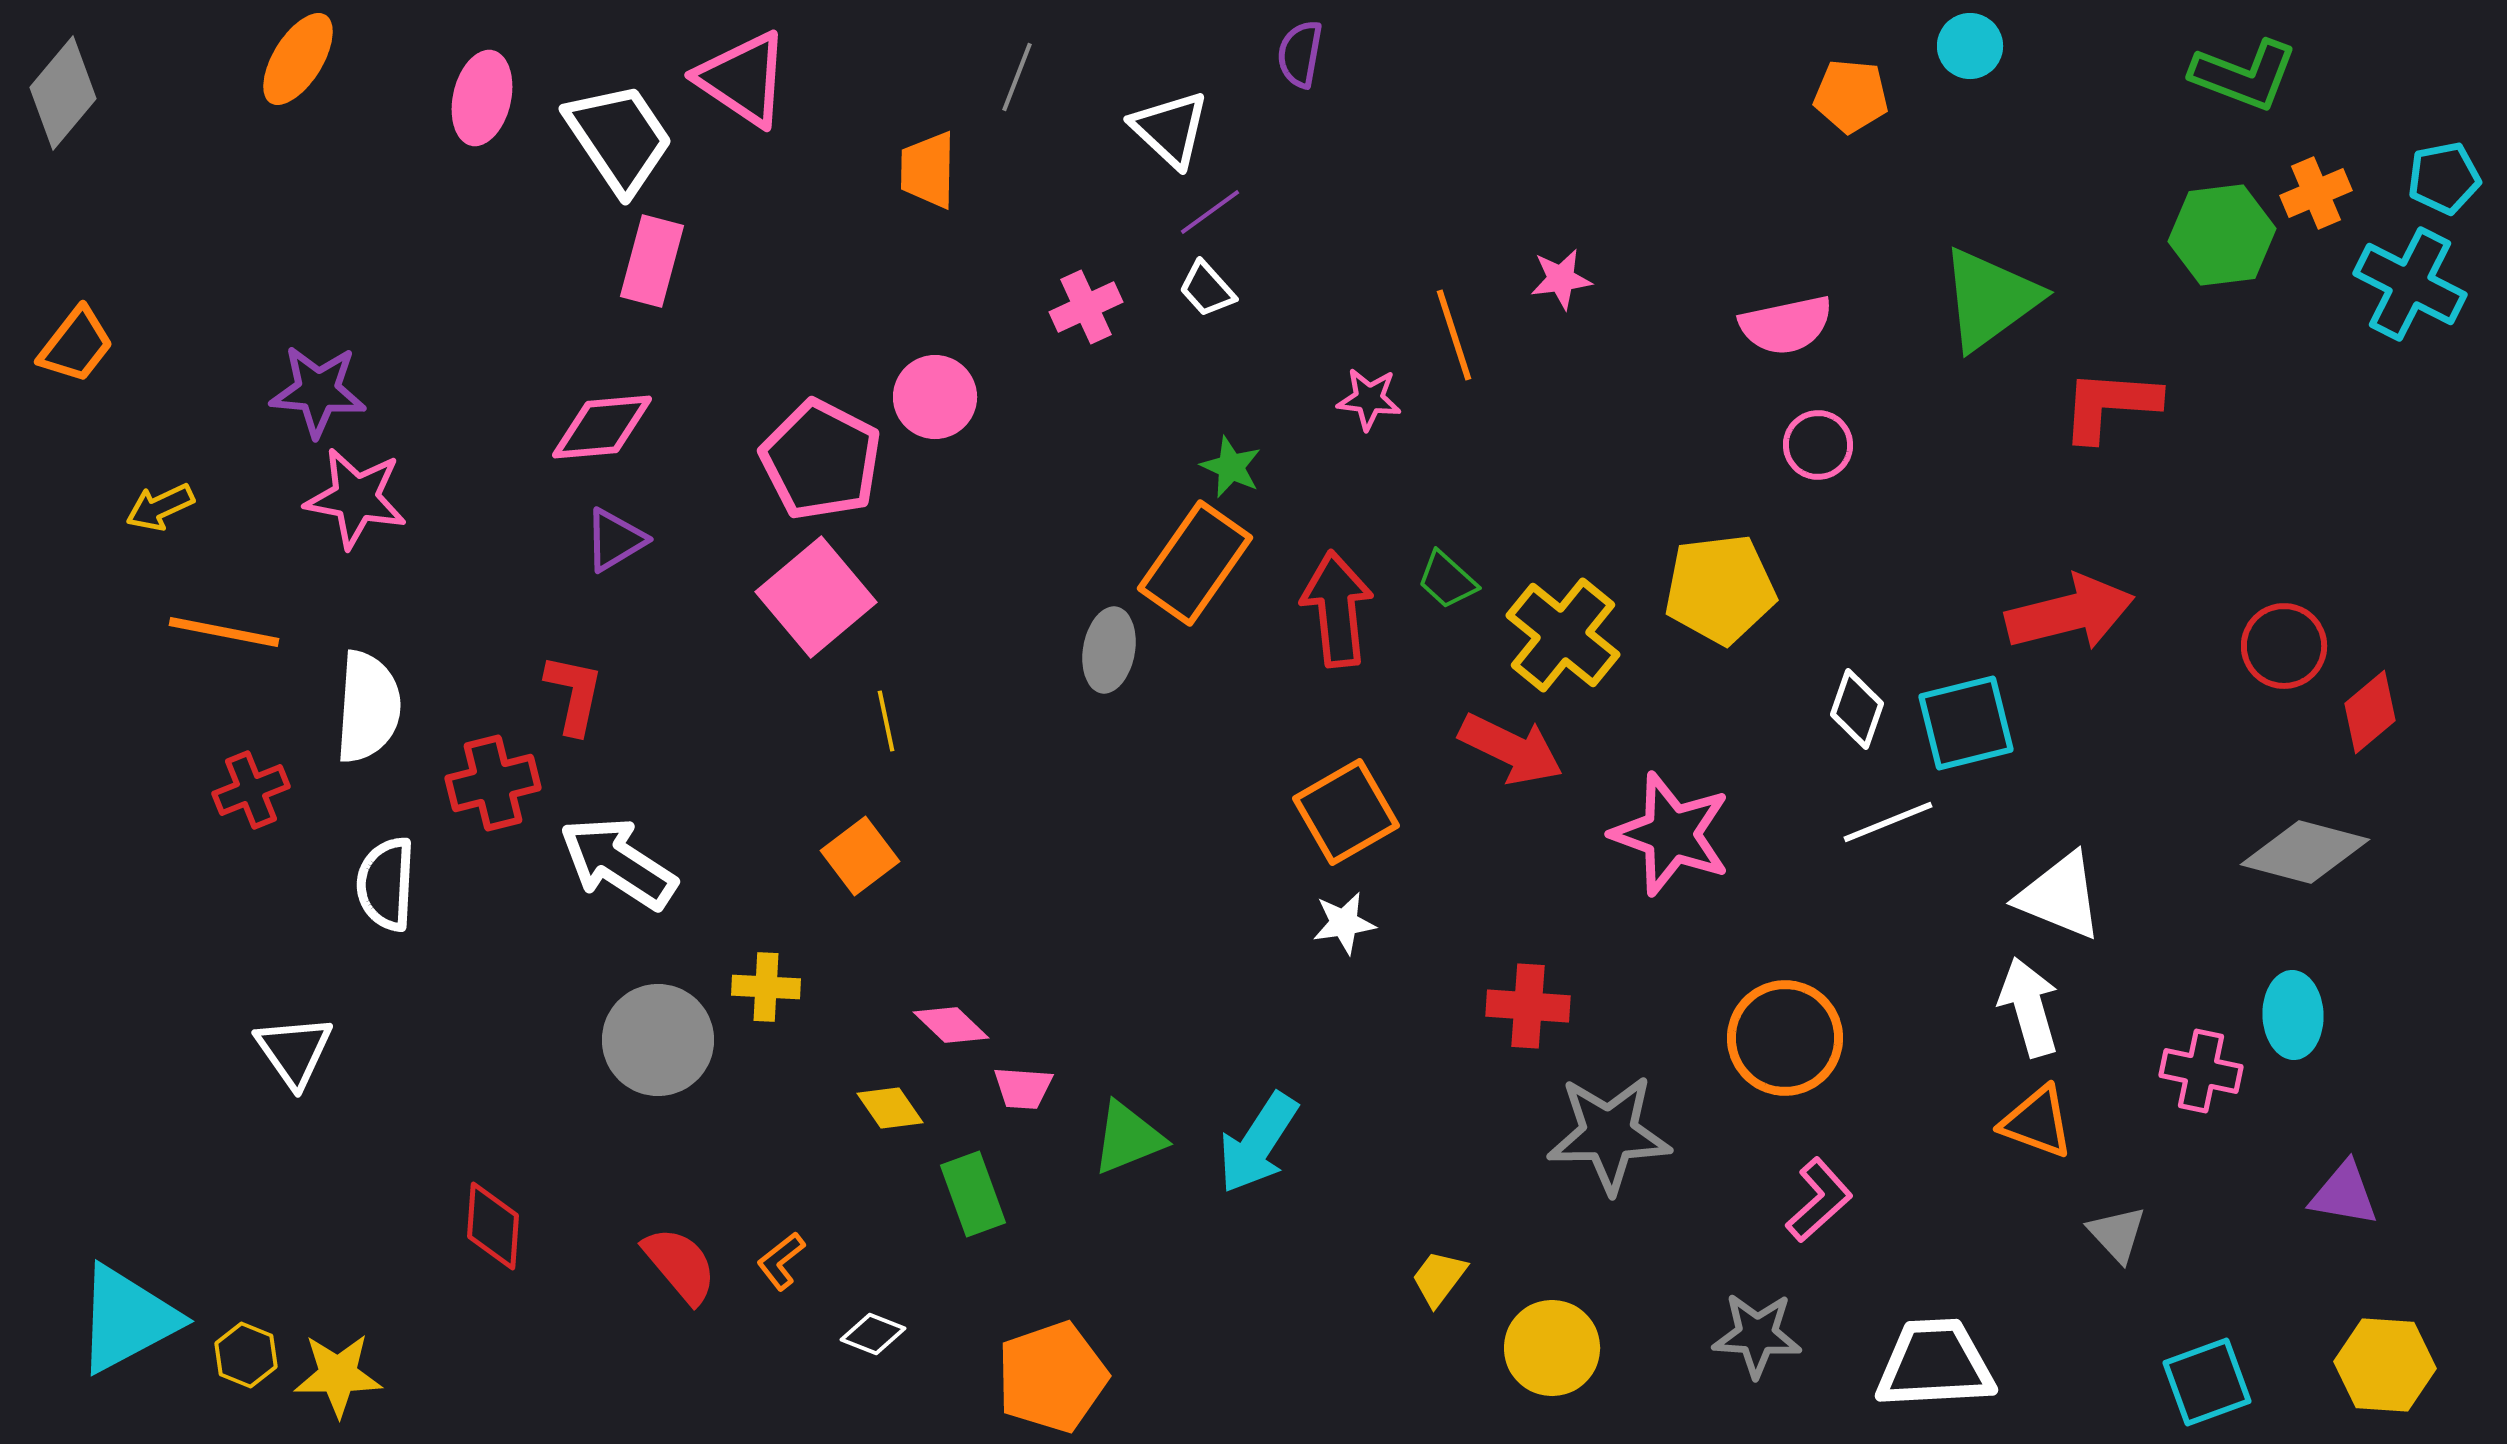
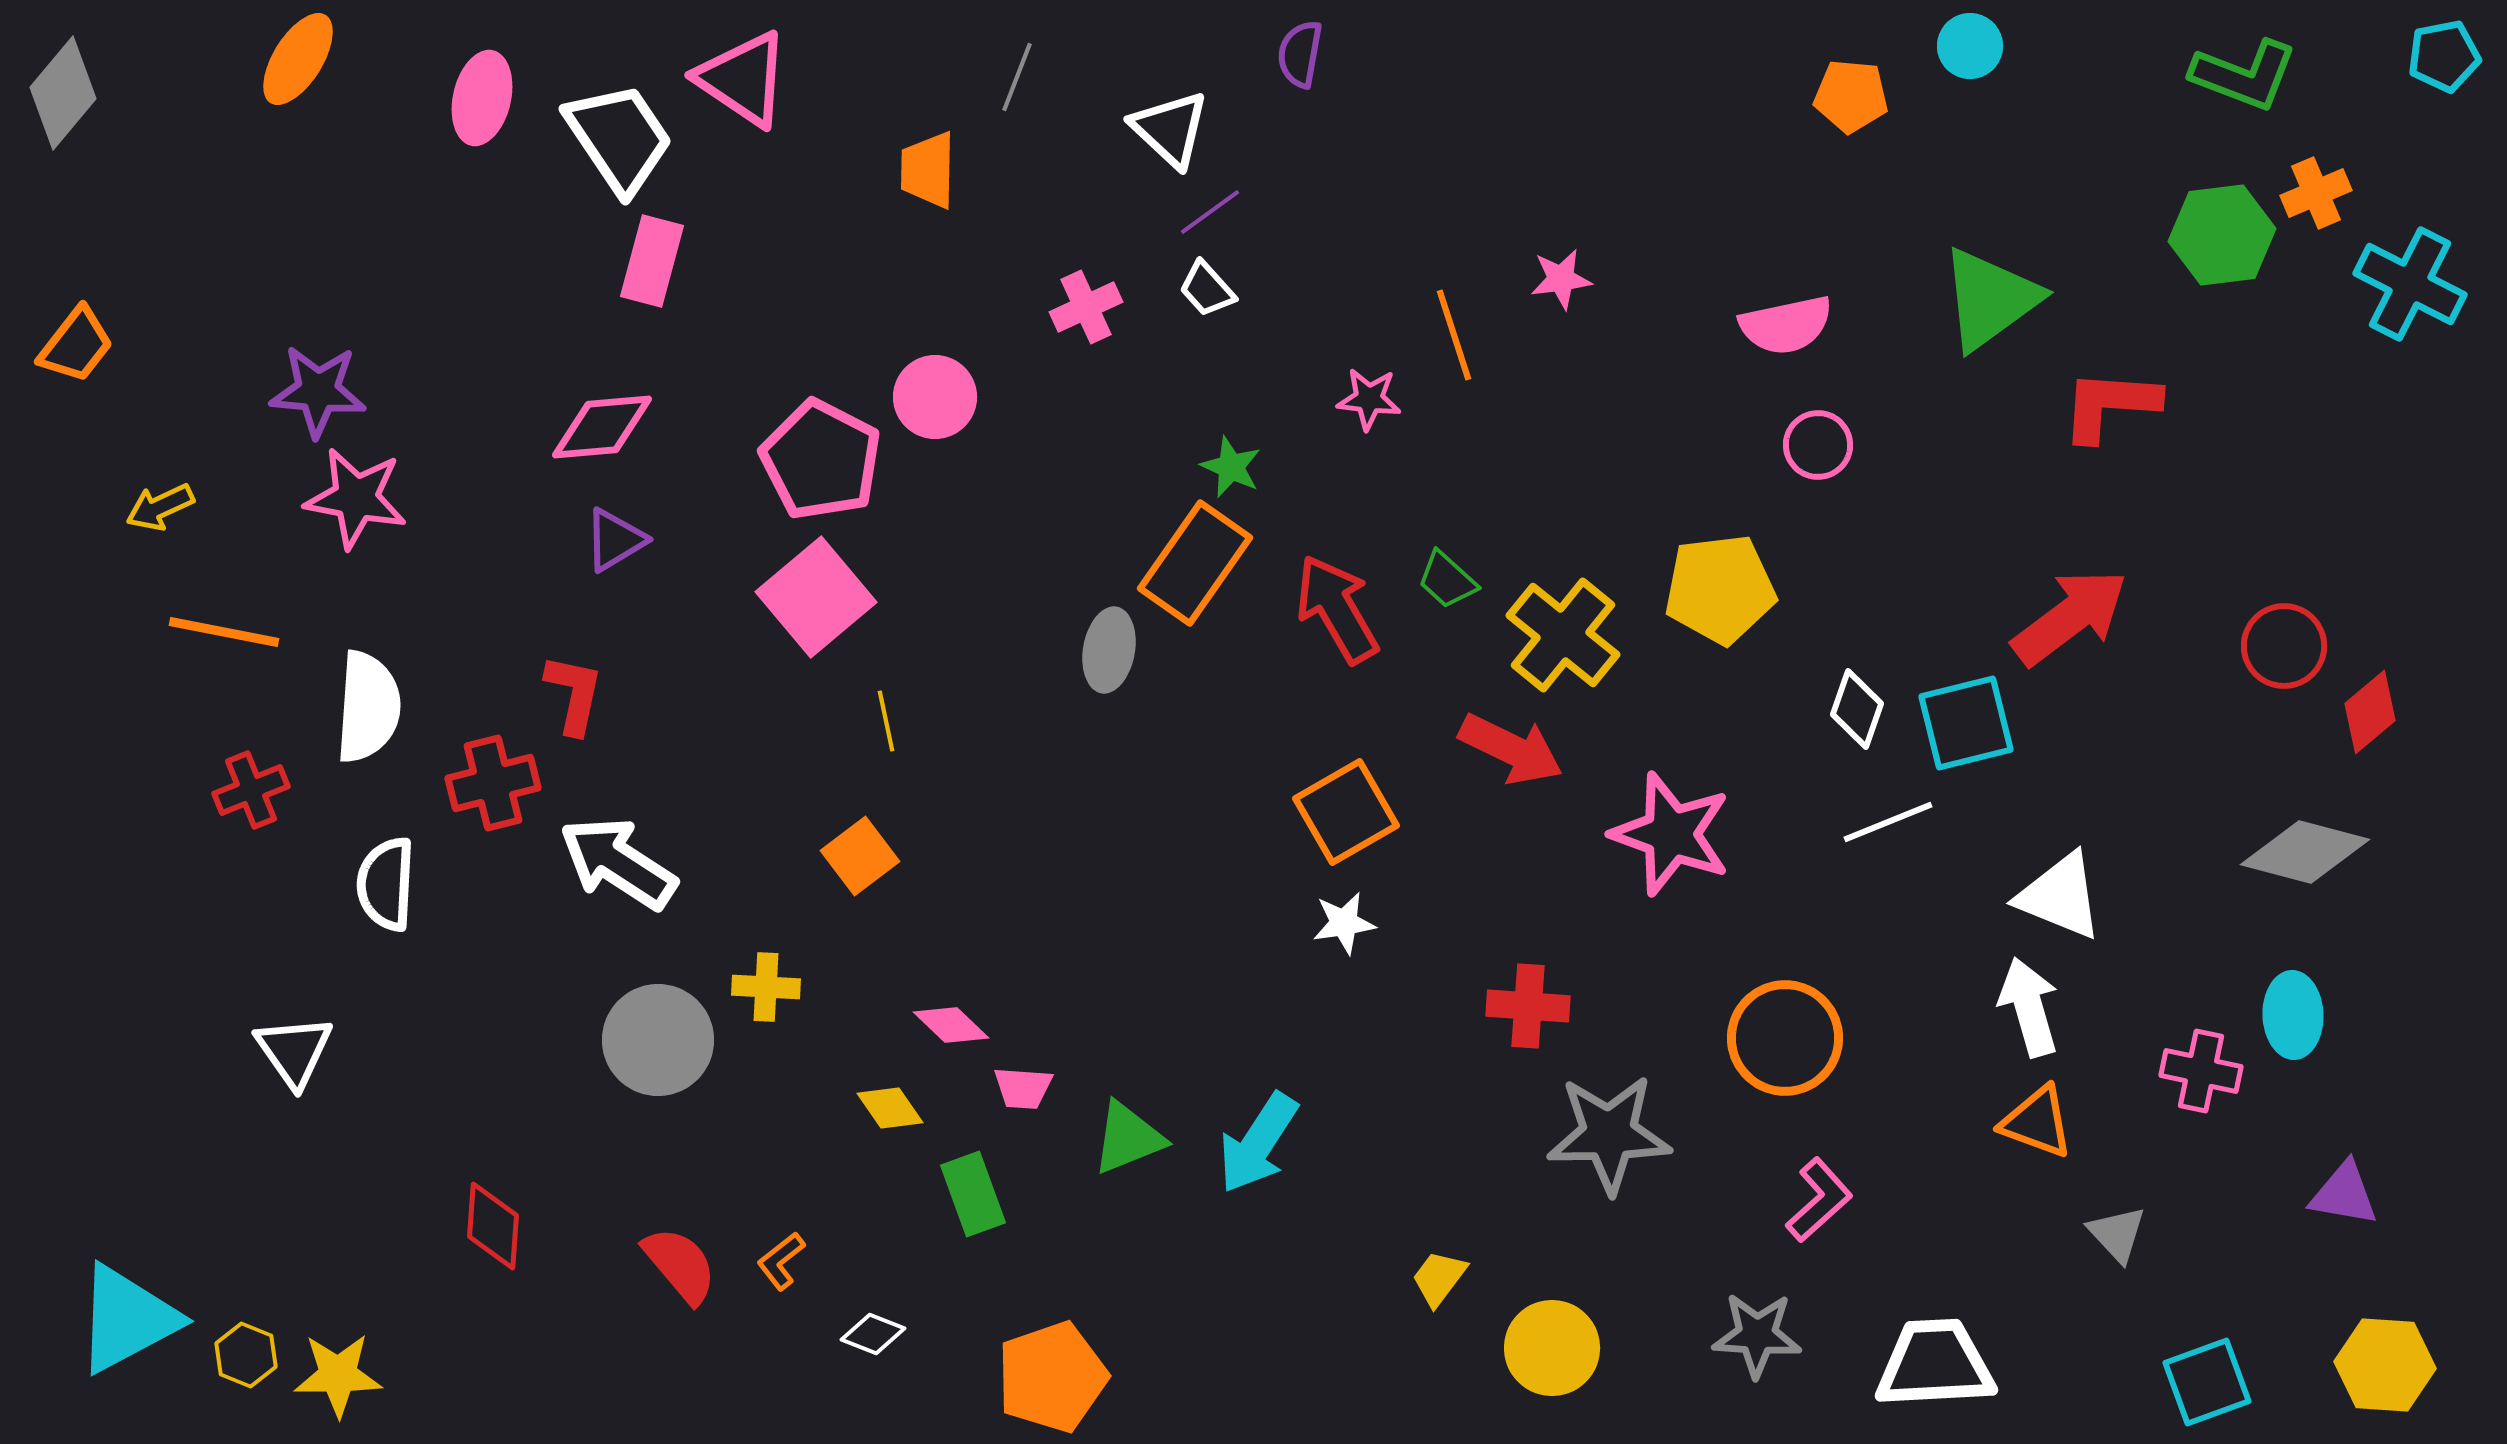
cyan pentagon at (2444, 178): moved 122 px up
red arrow at (1337, 609): rotated 24 degrees counterclockwise
red arrow at (2070, 613): moved 4 px down; rotated 23 degrees counterclockwise
